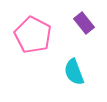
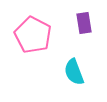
purple rectangle: rotated 30 degrees clockwise
